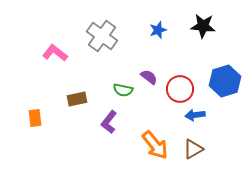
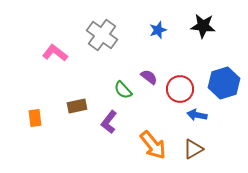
gray cross: moved 1 px up
blue hexagon: moved 1 px left, 2 px down
green semicircle: rotated 36 degrees clockwise
brown rectangle: moved 7 px down
blue arrow: moved 2 px right; rotated 18 degrees clockwise
orange arrow: moved 2 px left
